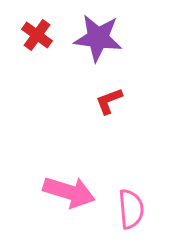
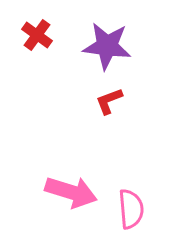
purple star: moved 9 px right, 8 px down
pink arrow: moved 2 px right
